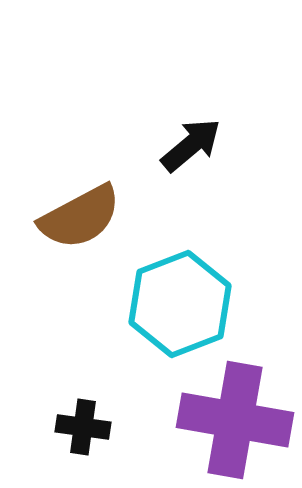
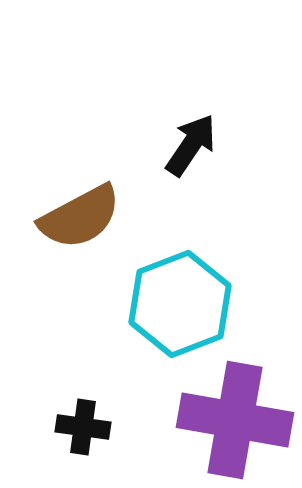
black arrow: rotated 16 degrees counterclockwise
